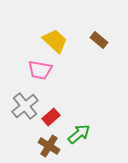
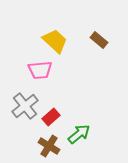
pink trapezoid: rotated 15 degrees counterclockwise
